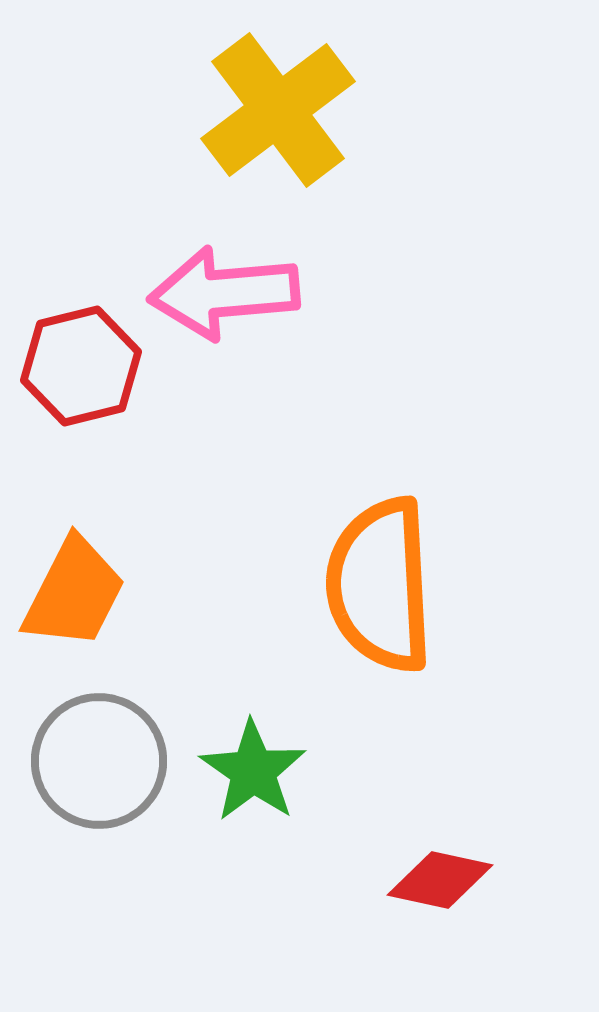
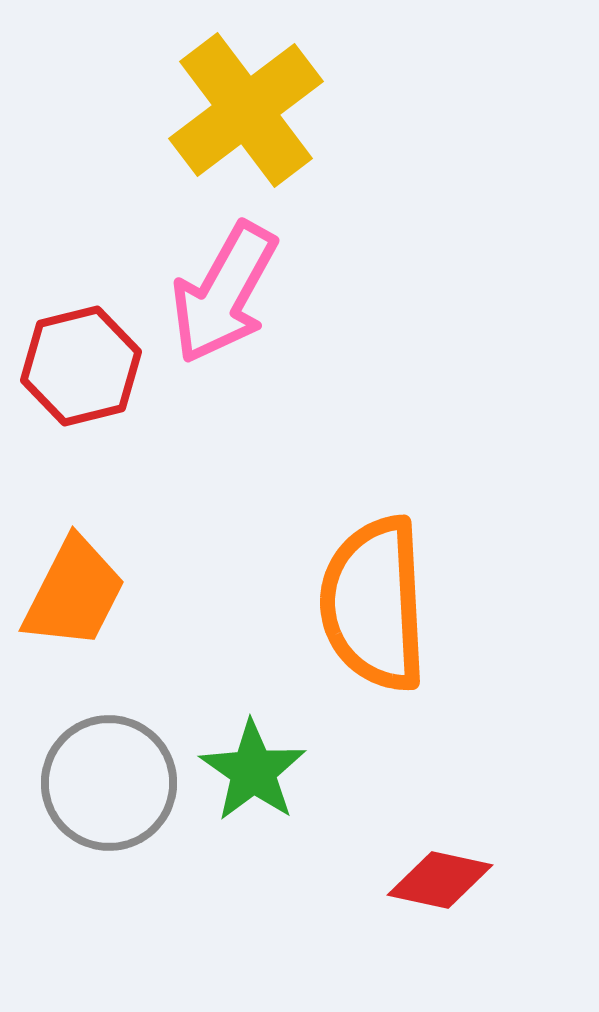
yellow cross: moved 32 px left
pink arrow: rotated 56 degrees counterclockwise
orange semicircle: moved 6 px left, 19 px down
gray circle: moved 10 px right, 22 px down
